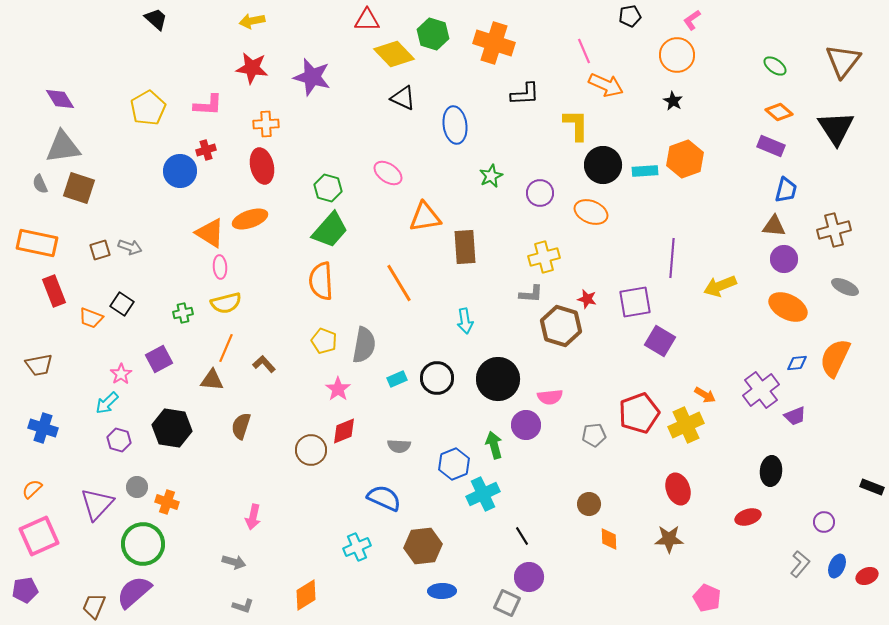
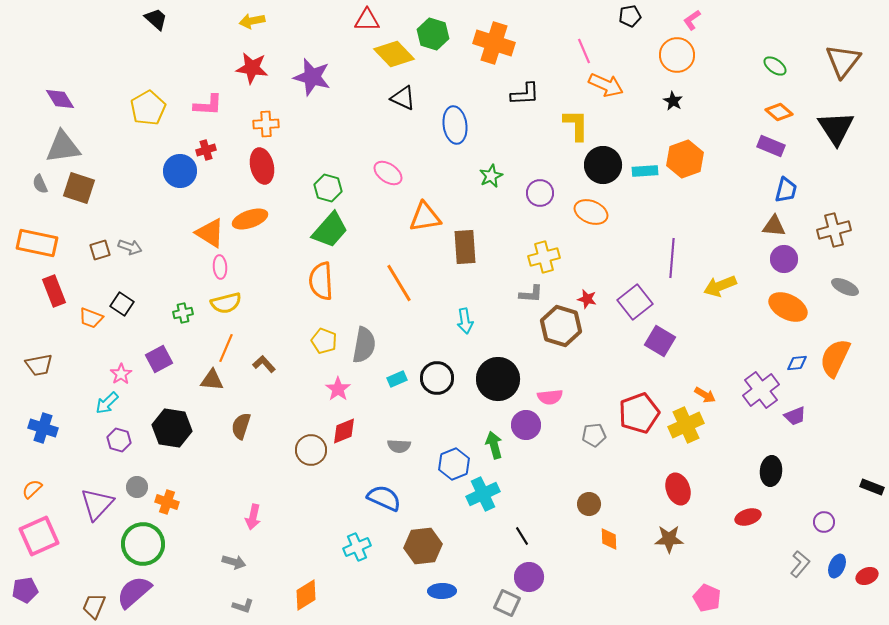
purple square at (635, 302): rotated 28 degrees counterclockwise
